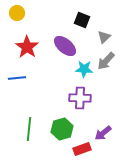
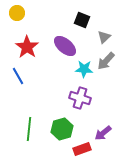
blue line: moved 1 px right, 2 px up; rotated 66 degrees clockwise
purple cross: rotated 15 degrees clockwise
